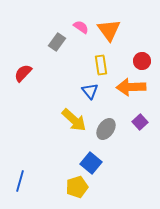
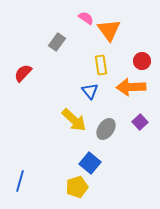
pink semicircle: moved 5 px right, 9 px up
blue square: moved 1 px left
